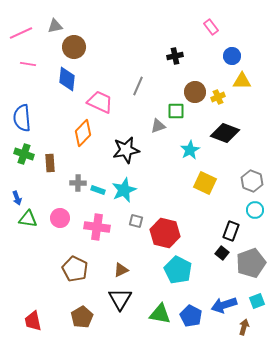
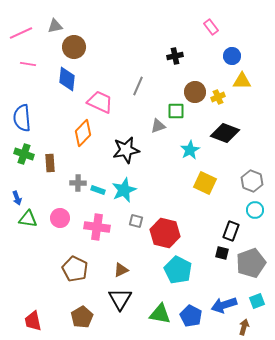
black square at (222, 253): rotated 24 degrees counterclockwise
